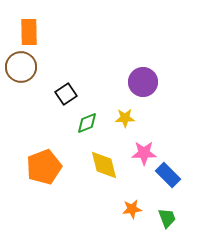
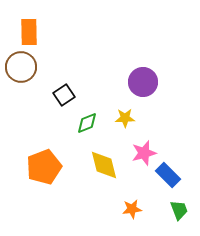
black square: moved 2 px left, 1 px down
pink star: rotated 15 degrees counterclockwise
green trapezoid: moved 12 px right, 8 px up
